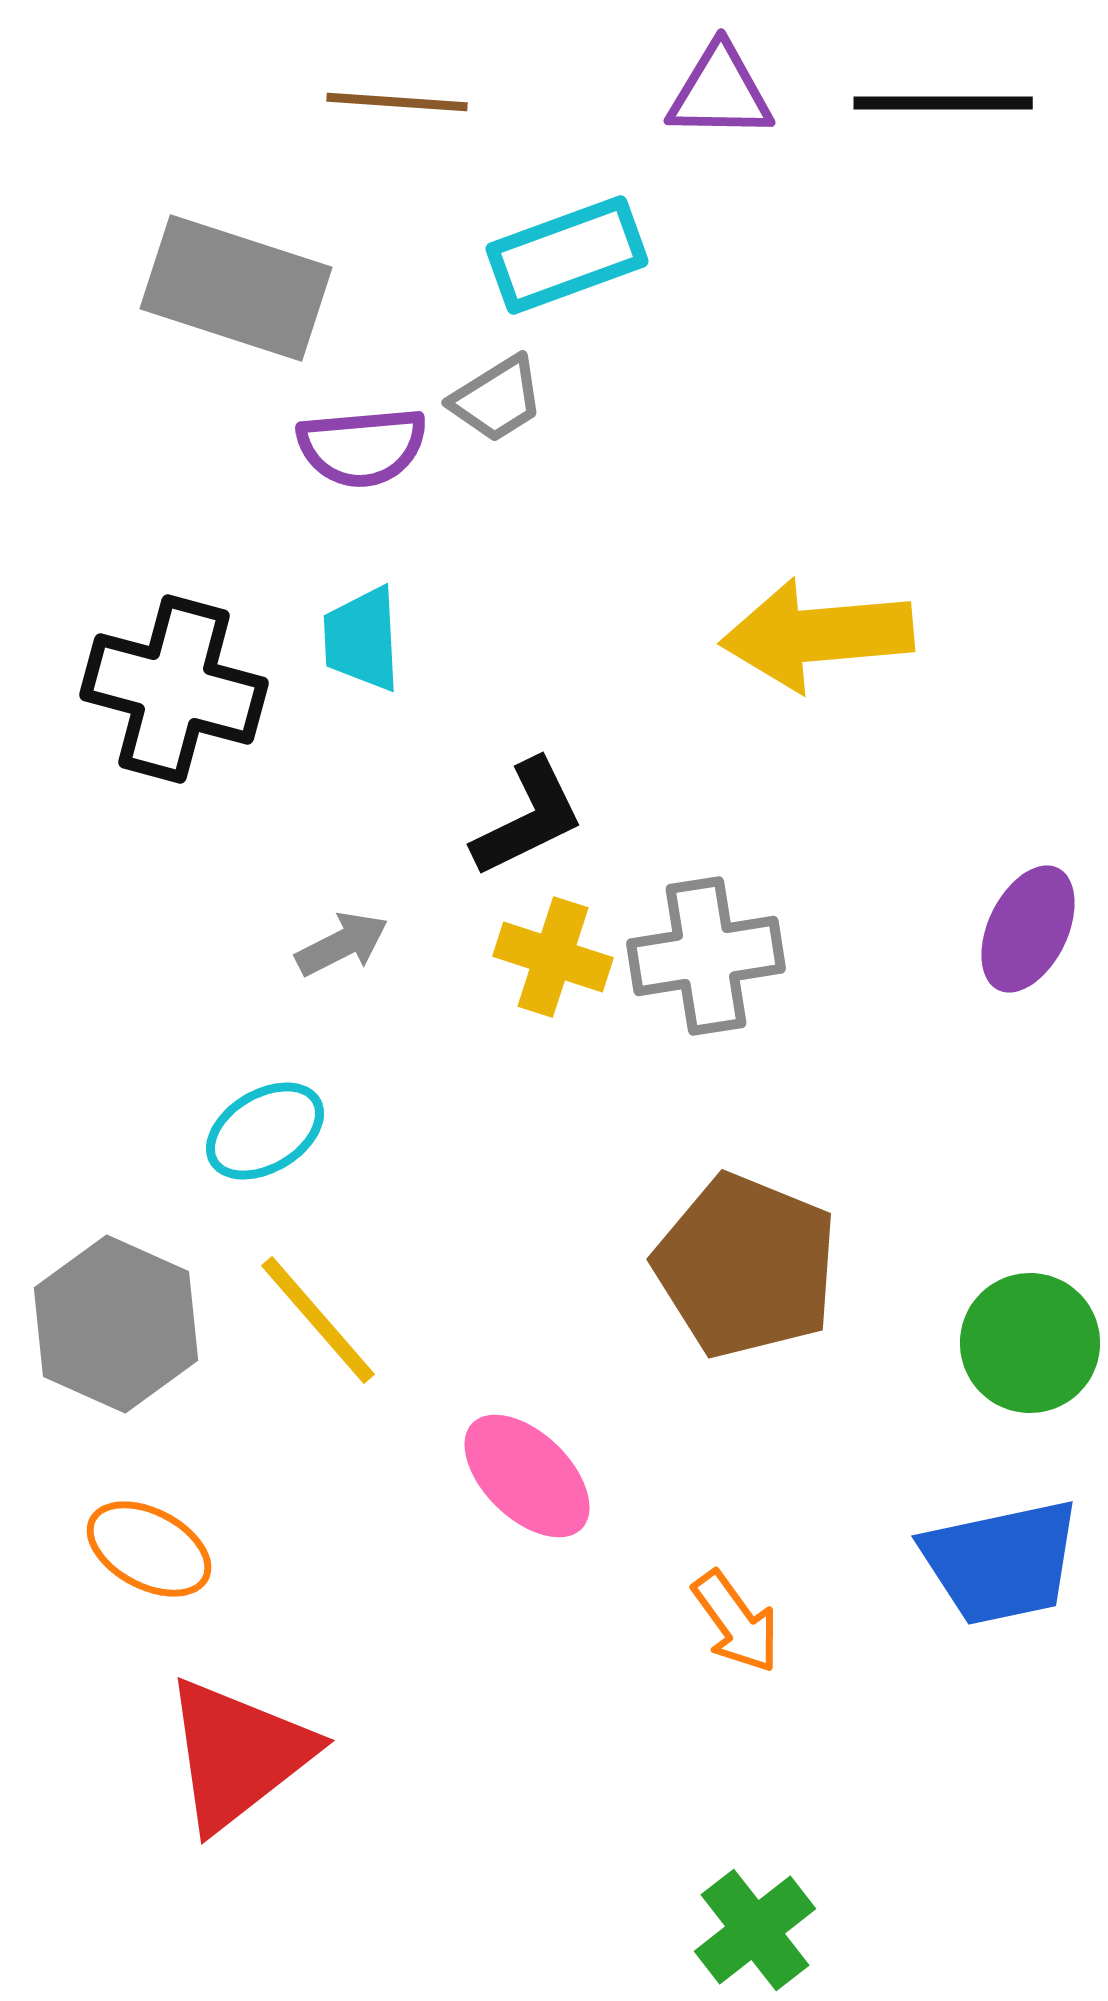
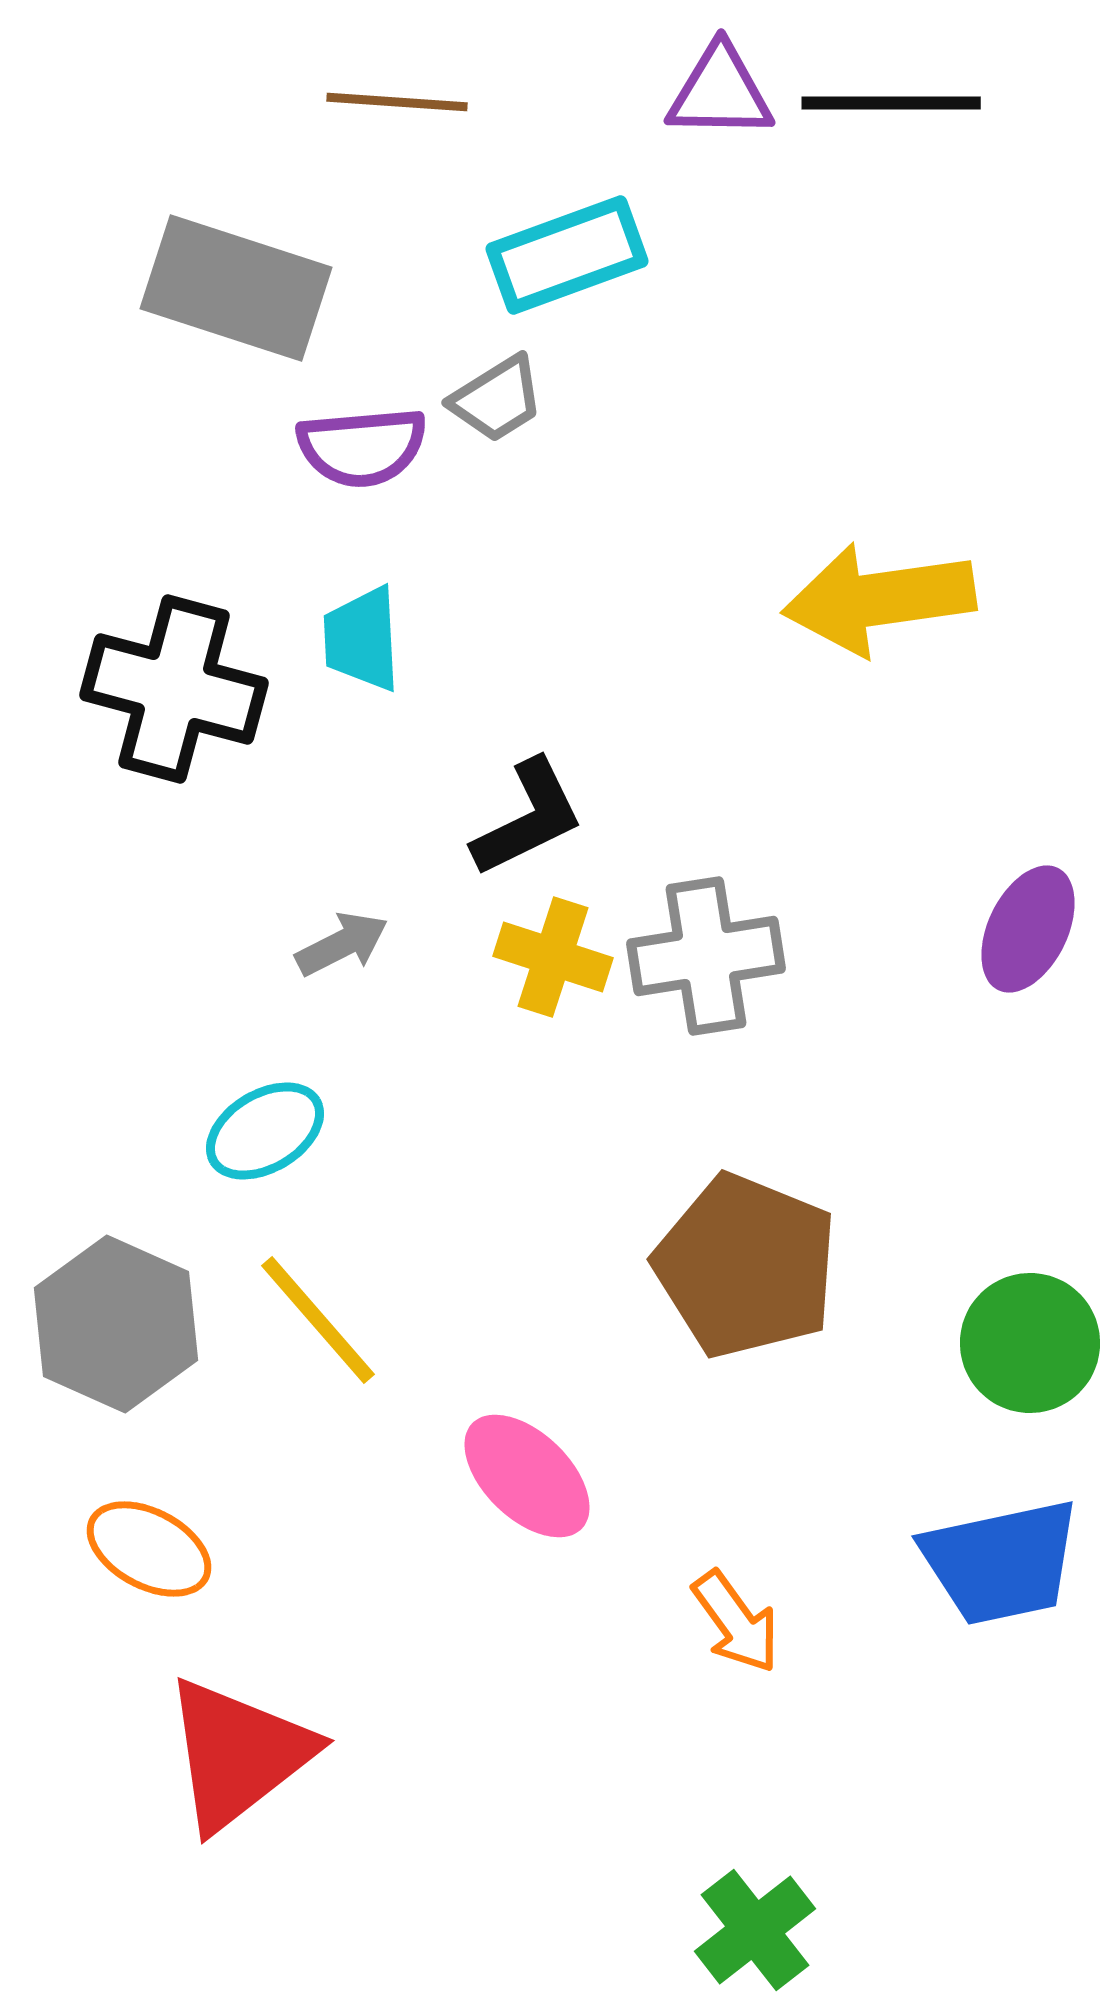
black line: moved 52 px left
yellow arrow: moved 62 px right, 36 px up; rotated 3 degrees counterclockwise
